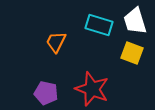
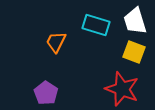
cyan rectangle: moved 3 px left
yellow square: moved 2 px right, 1 px up
red star: moved 30 px right
purple pentagon: rotated 20 degrees clockwise
